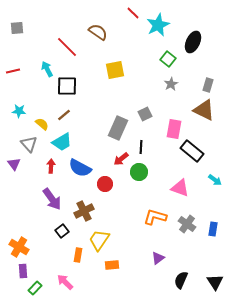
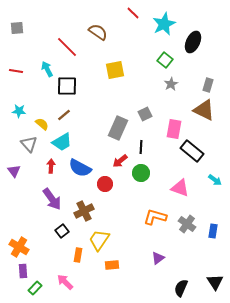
cyan star at (158, 25): moved 6 px right, 1 px up
green square at (168, 59): moved 3 px left, 1 px down
red line at (13, 71): moved 3 px right; rotated 24 degrees clockwise
red arrow at (121, 159): moved 1 px left, 2 px down
purple triangle at (14, 164): moved 7 px down
green circle at (139, 172): moved 2 px right, 1 px down
blue rectangle at (213, 229): moved 2 px down
black semicircle at (181, 280): moved 8 px down
